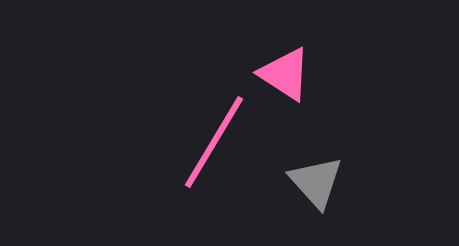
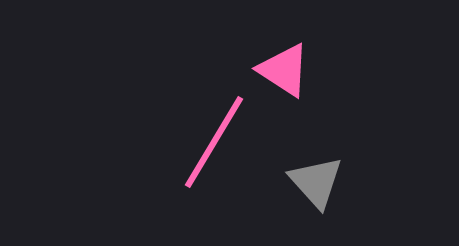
pink triangle: moved 1 px left, 4 px up
